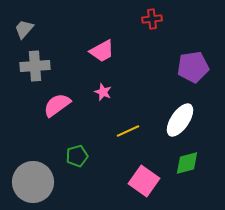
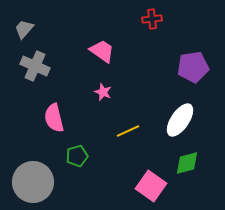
pink trapezoid: rotated 116 degrees counterclockwise
gray cross: rotated 28 degrees clockwise
pink semicircle: moved 3 px left, 13 px down; rotated 68 degrees counterclockwise
pink square: moved 7 px right, 5 px down
